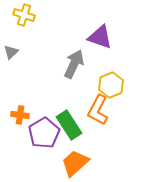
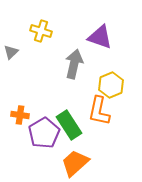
yellow cross: moved 17 px right, 16 px down
gray arrow: rotated 12 degrees counterclockwise
orange L-shape: moved 1 px right, 1 px down; rotated 16 degrees counterclockwise
